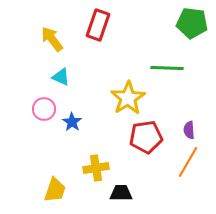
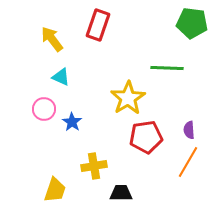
yellow cross: moved 2 px left, 2 px up
